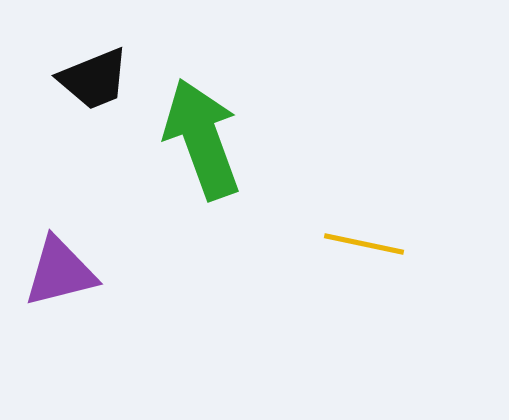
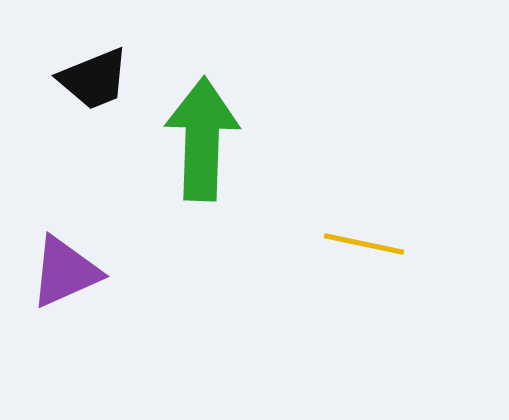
green arrow: rotated 22 degrees clockwise
purple triangle: moved 5 px right; rotated 10 degrees counterclockwise
